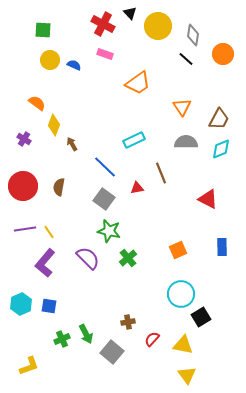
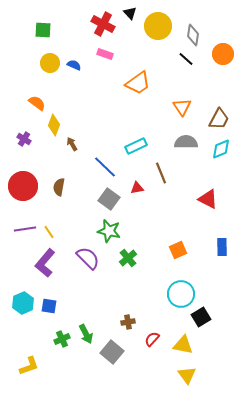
yellow circle at (50, 60): moved 3 px down
cyan rectangle at (134, 140): moved 2 px right, 6 px down
gray square at (104, 199): moved 5 px right
cyan hexagon at (21, 304): moved 2 px right, 1 px up
